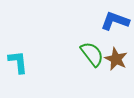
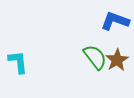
green semicircle: moved 3 px right, 3 px down
brown star: moved 1 px right, 1 px down; rotated 15 degrees clockwise
